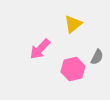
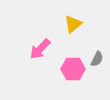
gray semicircle: moved 2 px down
pink hexagon: rotated 15 degrees clockwise
